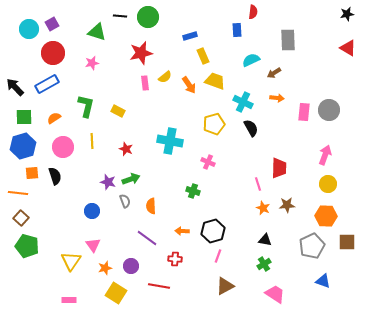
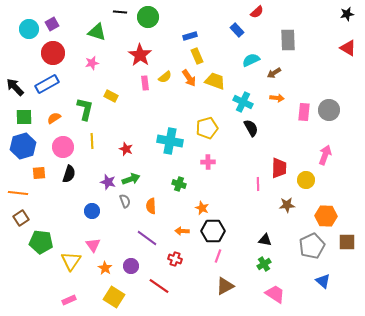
red semicircle at (253, 12): moved 4 px right; rotated 40 degrees clockwise
black line at (120, 16): moved 4 px up
blue rectangle at (237, 30): rotated 40 degrees counterclockwise
red star at (141, 53): moved 1 px left, 2 px down; rotated 25 degrees counterclockwise
yellow rectangle at (203, 56): moved 6 px left
orange arrow at (189, 85): moved 7 px up
green L-shape at (86, 106): moved 1 px left, 3 px down
yellow rectangle at (118, 111): moved 7 px left, 15 px up
yellow pentagon at (214, 124): moved 7 px left, 4 px down
pink cross at (208, 162): rotated 24 degrees counterclockwise
orange square at (32, 173): moved 7 px right
black semicircle at (55, 176): moved 14 px right, 2 px up; rotated 36 degrees clockwise
pink line at (258, 184): rotated 16 degrees clockwise
yellow circle at (328, 184): moved 22 px left, 4 px up
green cross at (193, 191): moved 14 px left, 7 px up
orange star at (263, 208): moved 61 px left
brown square at (21, 218): rotated 14 degrees clockwise
black hexagon at (213, 231): rotated 15 degrees clockwise
green pentagon at (27, 246): moved 14 px right, 4 px up; rotated 10 degrees counterclockwise
red cross at (175, 259): rotated 16 degrees clockwise
orange star at (105, 268): rotated 24 degrees counterclockwise
blue triangle at (323, 281): rotated 21 degrees clockwise
red line at (159, 286): rotated 25 degrees clockwise
yellow square at (116, 293): moved 2 px left, 4 px down
pink rectangle at (69, 300): rotated 24 degrees counterclockwise
